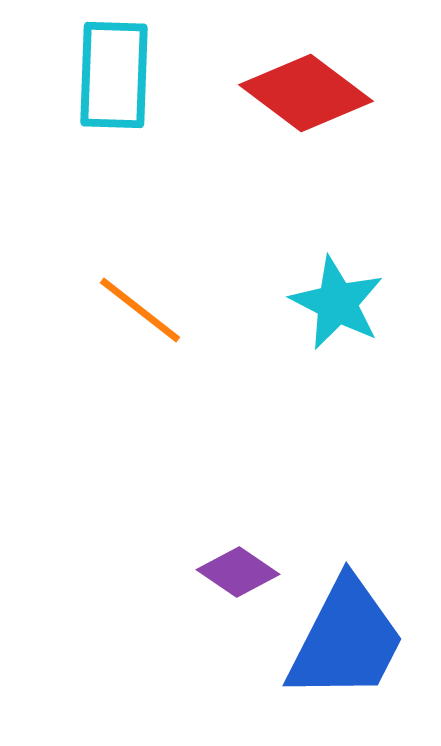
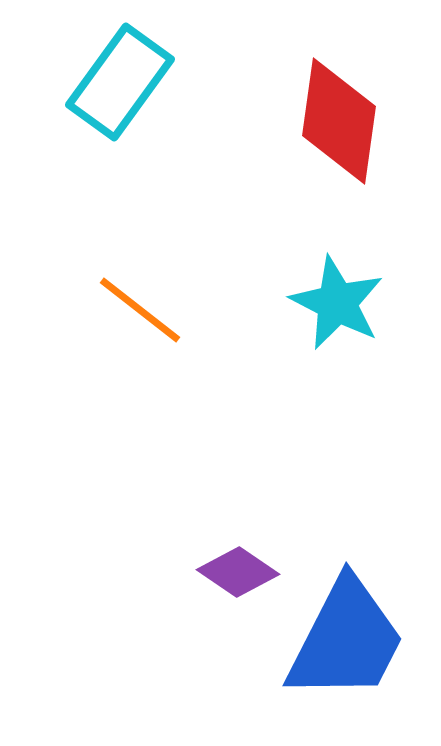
cyan rectangle: moved 6 px right, 7 px down; rotated 34 degrees clockwise
red diamond: moved 33 px right, 28 px down; rotated 61 degrees clockwise
